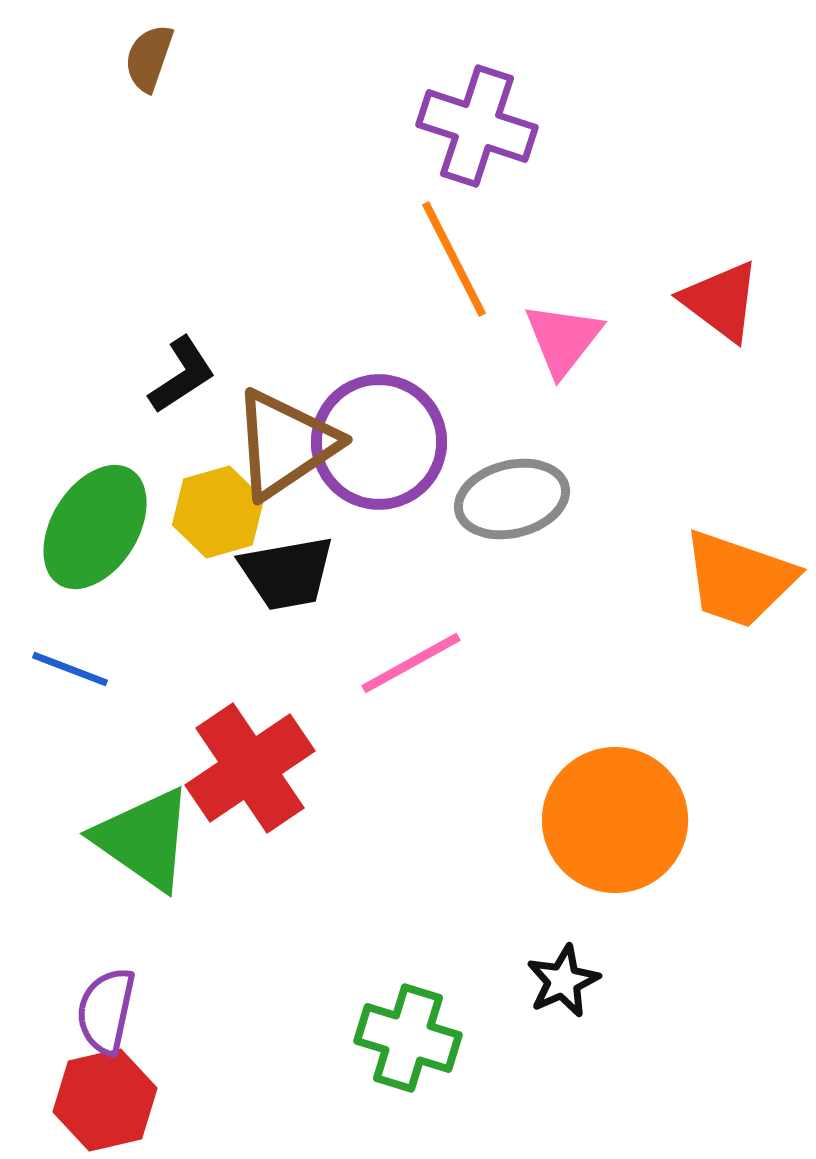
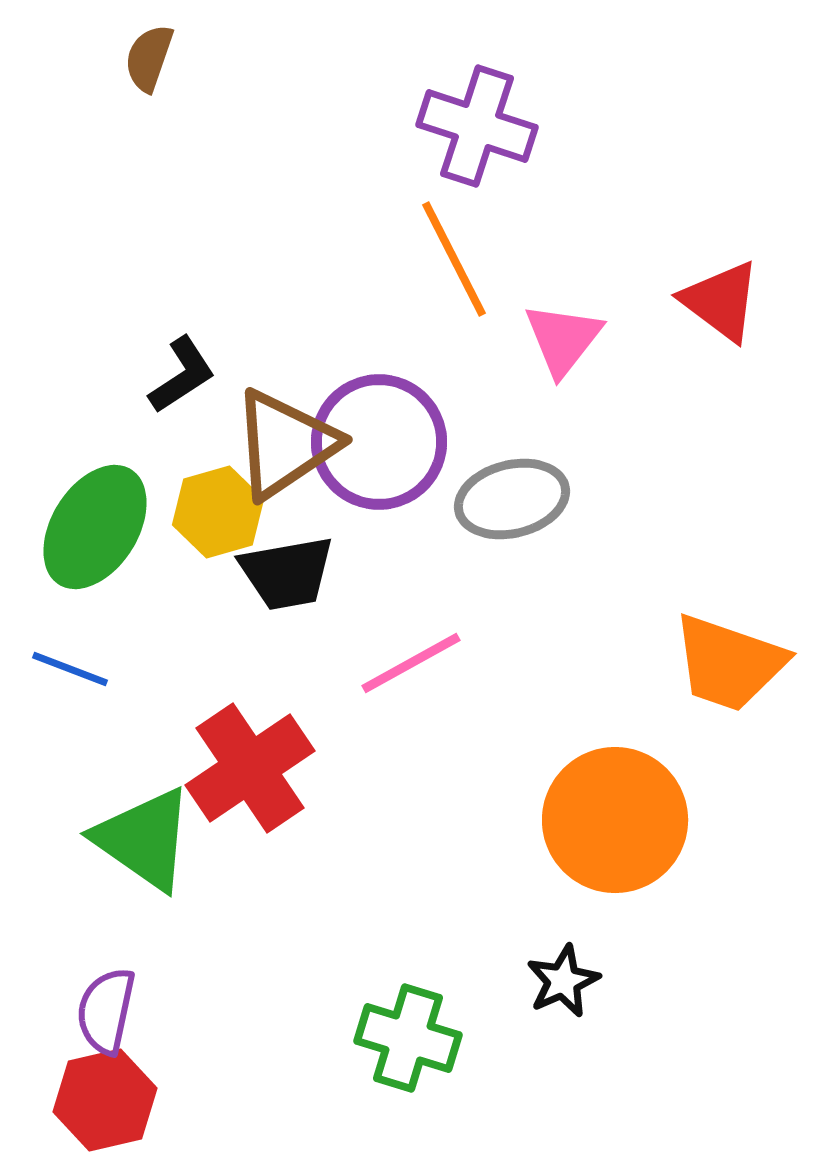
orange trapezoid: moved 10 px left, 84 px down
